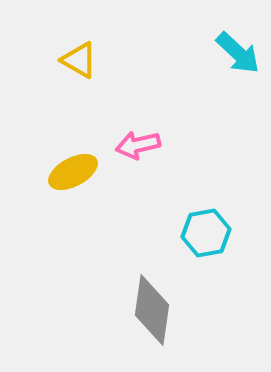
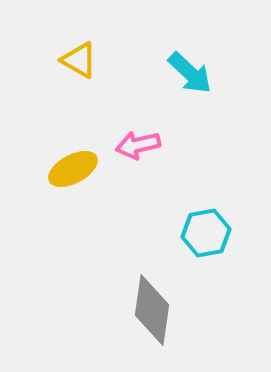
cyan arrow: moved 48 px left, 20 px down
yellow ellipse: moved 3 px up
